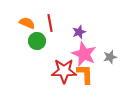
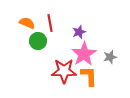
green circle: moved 1 px right
pink star: rotated 15 degrees clockwise
orange L-shape: moved 4 px right, 2 px down
